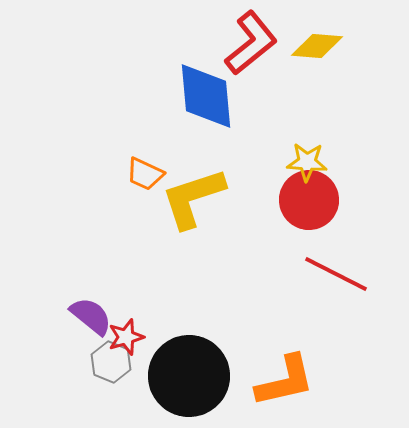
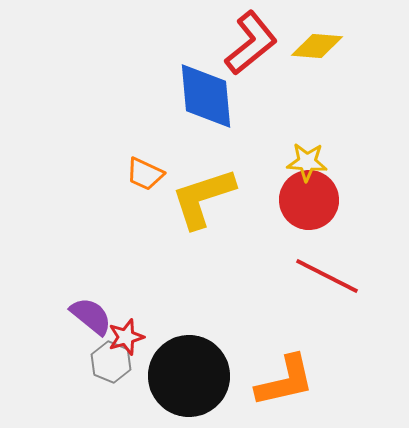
yellow L-shape: moved 10 px right
red line: moved 9 px left, 2 px down
